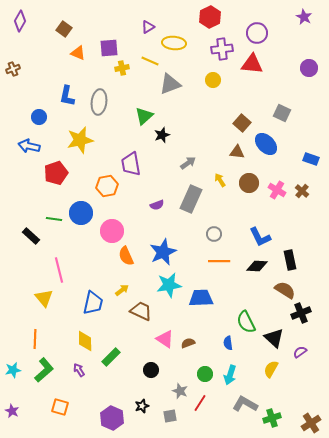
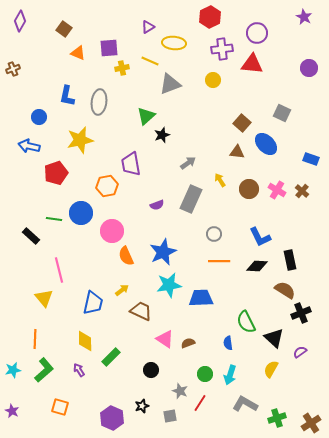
green triangle at (144, 116): moved 2 px right
brown circle at (249, 183): moved 6 px down
green cross at (272, 418): moved 5 px right
